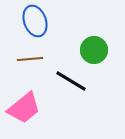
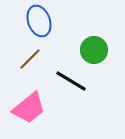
blue ellipse: moved 4 px right
brown line: rotated 40 degrees counterclockwise
pink trapezoid: moved 5 px right
